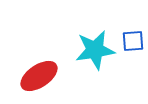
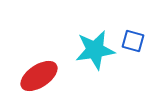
blue square: rotated 20 degrees clockwise
